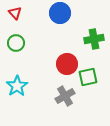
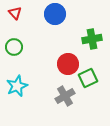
blue circle: moved 5 px left, 1 px down
green cross: moved 2 px left
green circle: moved 2 px left, 4 px down
red circle: moved 1 px right
green square: moved 1 px down; rotated 12 degrees counterclockwise
cyan star: rotated 10 degrees clockwise
